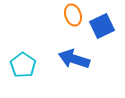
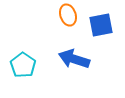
orange ellipse: moved 5 px left
blue square: moved 1 px left, 1 px up; rotated 15 degrees clockwise
